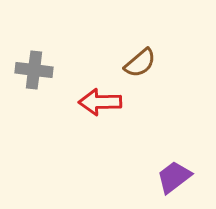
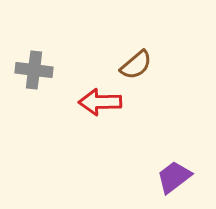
brown semicircle: moved 4 px left, 2 px down
